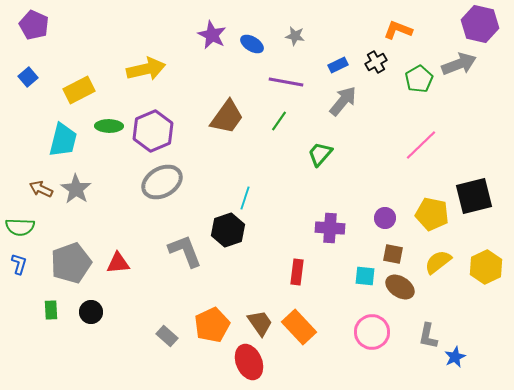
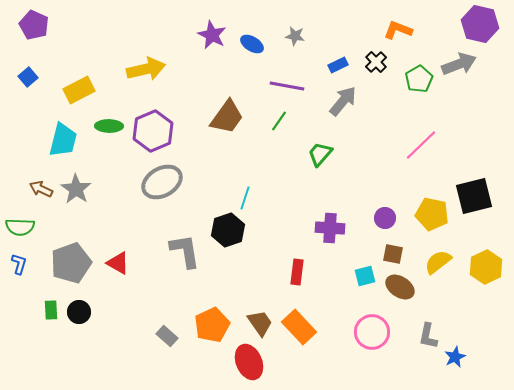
black cross at (376, 62): rotated 15 degrees counterclockwise
purple line at (286, 82): moved 1 px right, 4 px down
gray L-shape at (185, 251): rotated 12 degrees clockwise
red triangle at (118, 263): rotated 35 degrees clockwise
cyan square at (365, 276): rotated 20 degrees counterclockwise
black circle at (91, 312): moved 12 px left
